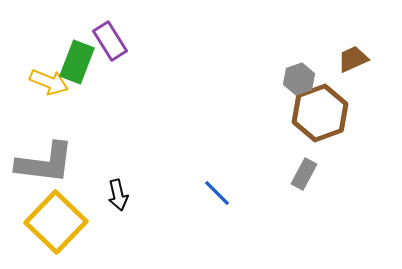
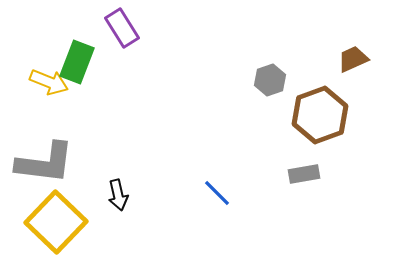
purple rectangle: moved 12 px right, 13 px up
gray hexagon: moved 29 px left, 1 px down
brown hexagon: moved 2 px down
gray rectangle: rotated 52 degrees clockwise
